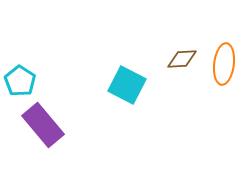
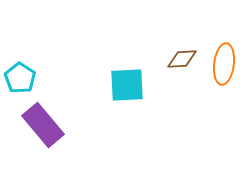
cyan pentagon: moved 3 px up
cyan square: rotated 30 degrees counterclockwise
